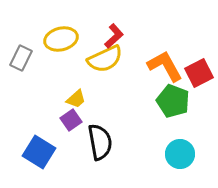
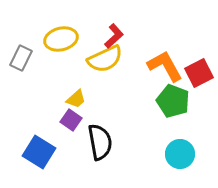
purple square: rotated 20 degrees counterclockwise
